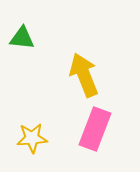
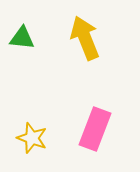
yellow arrow: moved 1 px right, 37 px up
yellow star: rotated 24 degrees clockwise
